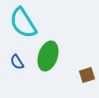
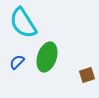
green ellipse: moved 1 px left, 1 px down
blue semicircle: rotated 77 degrees clockwise
